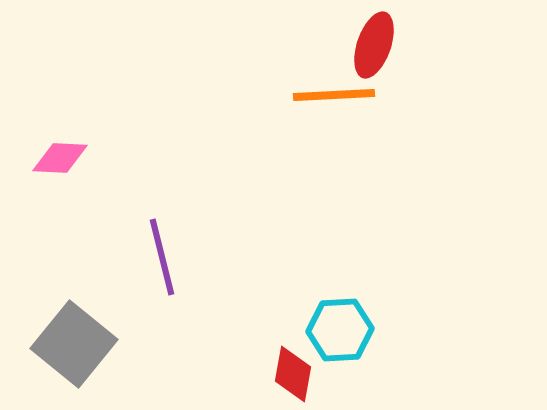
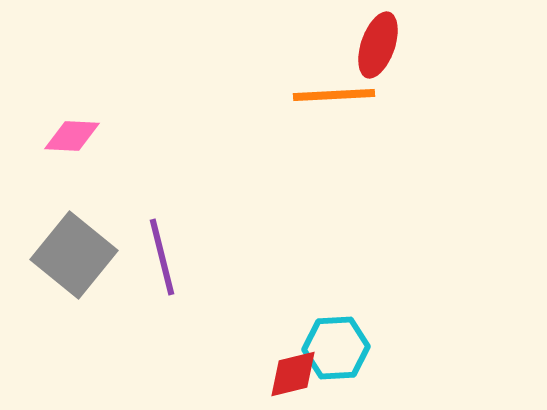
red ellipse: moved 4 px right
pink diamond: moved 12 px right, 22 px up
cyan hexagon: moved 4 px left, 18 px down
gray square: moved 89 px up
red diamond: rotated 66 degrees clockwise
